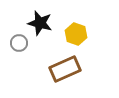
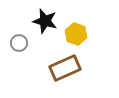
black star: moved 5 px right, 2 px up
brown rectangle: moved 1 px up
